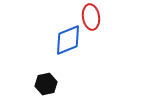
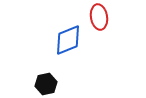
red ellipse: moved 8 px right
